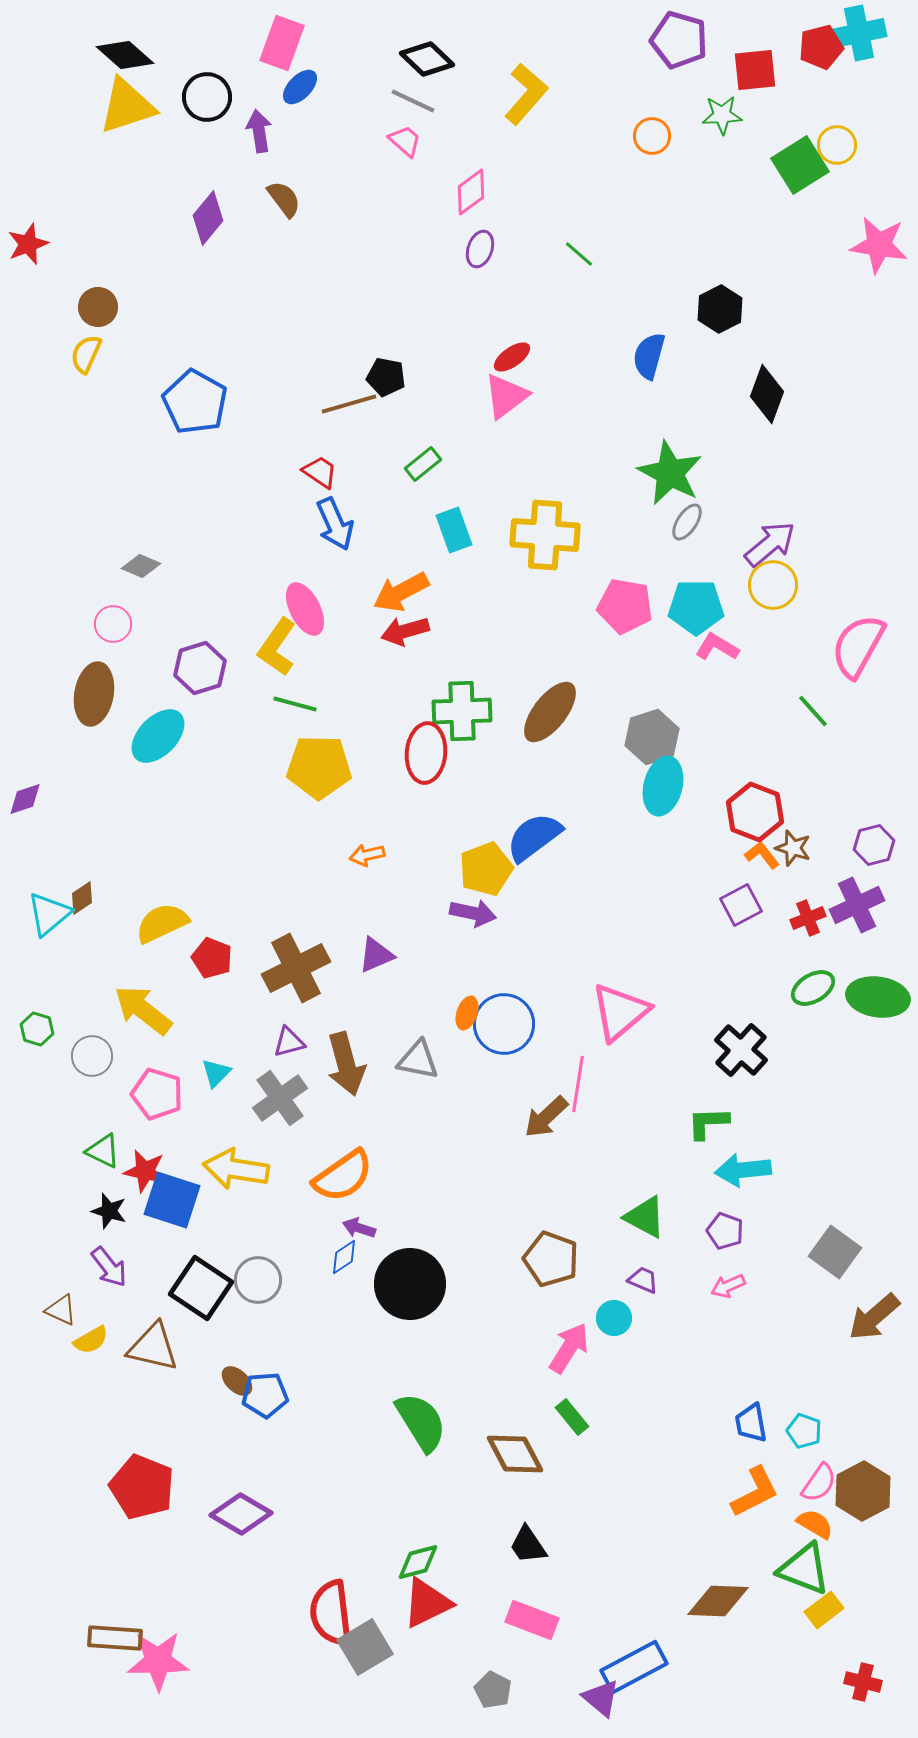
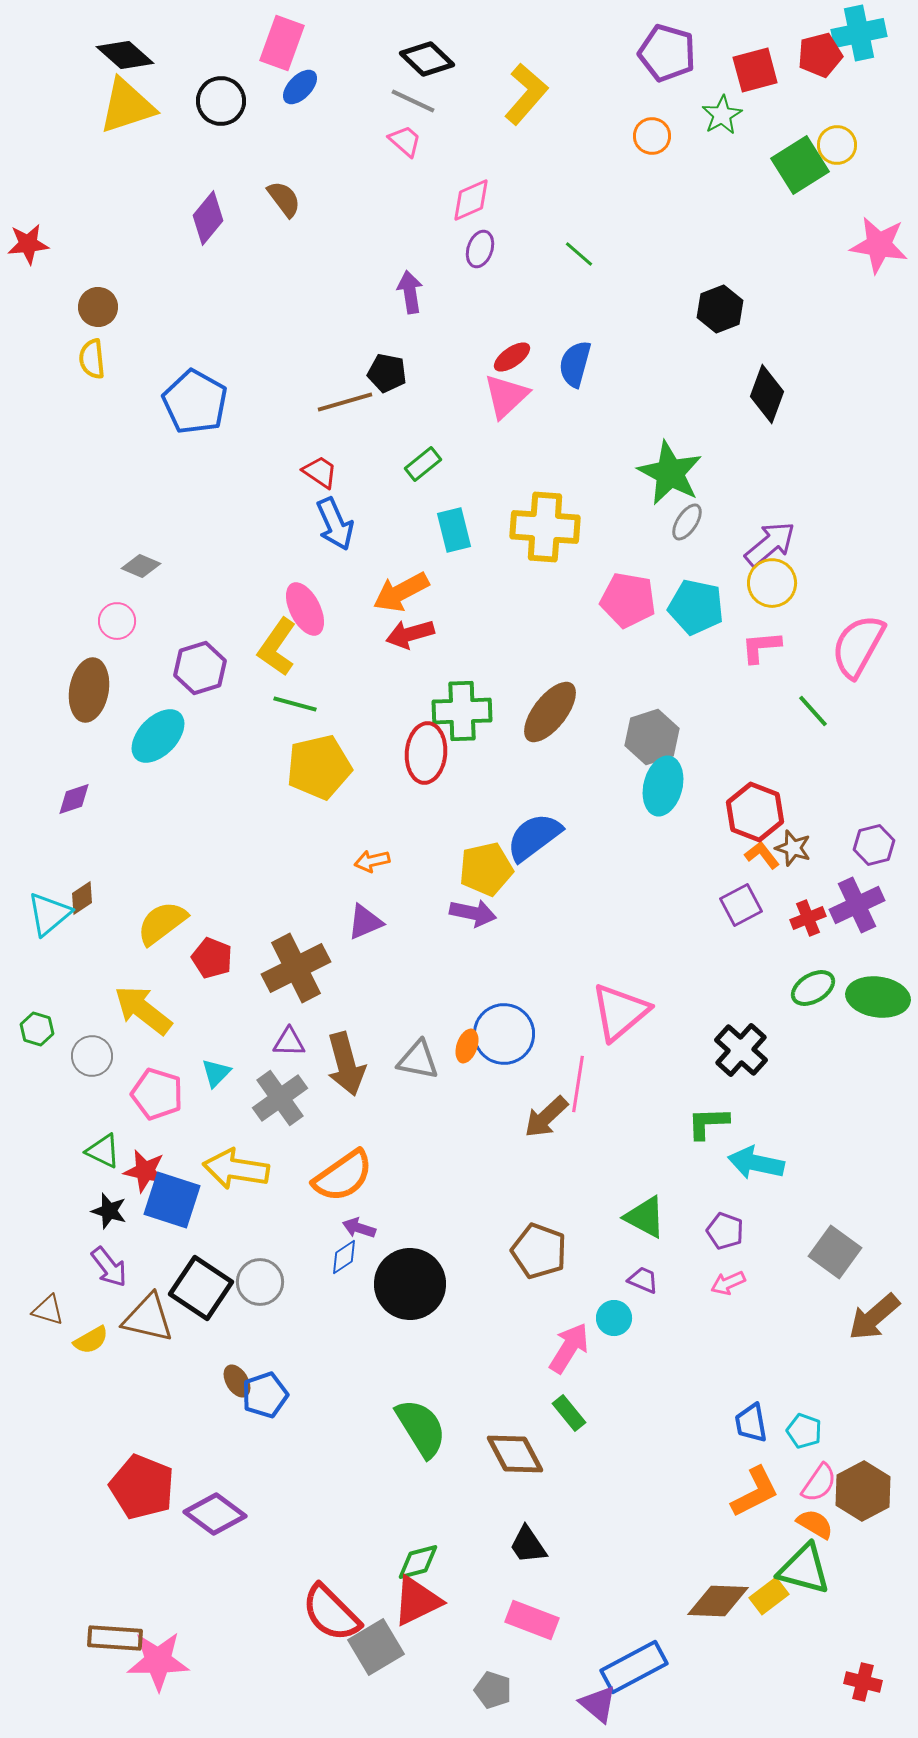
purple pentagon at (679, 40): moved 12 px left, 13 px down
red pentagon at (821, 47): moved 1 px left, 8 px down
red square at (755, 70): rotated 9 degrees counterclockwise
black circle at (207, 97): moved 14 px right, 4 px down
green star at (722, 115): rotated 27 degrees counterclockwise
purple arrow at (259, 131): moved 151 px right, 161 px down
pink diamond at (471, 192): moved 8 px down; rotated 12 degrees clockwise
red star at (28, 244): rotated 15 degrees clockwise
black hexagon at (720, 309): rotated 6 degrees clockwise
yellow semicircle at (86, 354): moved 6 px right, 5 px down; rotated 30 degrees counterclockwise
blue semicircle at (649, 356): moved 74 px left, 8 px down
black pentagon at (386, 377): moved 1 px right, 4 px up
pink triangle at (506, 396): rotated 6 degrees counterclockwise
brown line at (349, 404): moved 4 px left, 2 px up
cyan rectangle at (454, 530): rotated 6 degrees clockwise
yellow cross at (545, 535): moved 8 px up
yellow circle at (773, 585): moved 1 px left, 2 px up
pink pentagon at (625, 606): moved 3 px right, 6 px up
cyan pentagon at (696, 607): rotated 12 degrees clockwise
pink circle at (113, 624): moved 4 px right, 3 px up
red arrow at (405, 631): moved 5 px right, 3 px down
pink L-shape at (717, 647): moved 44 px right; rotated 36 degrees counterclockwise
brown ellipse at (94, 694): moved 5 px left, 4 px up
yellow pentagon at (319, 767): rotated 14 degrees counterclockwise
purple diamond at (25, 799): moved 49 px right
orange arrow at (367, 855): moved 5 px right, 6 px down
yellow pentagon at (486, 869): rotated 8 degrees clockwise
yellow semicircle at (162, 923): rotated 12 degrees counterclockwise
purple triangle at (376, 955): moved 11 px left, 33 px up
orange ellipse at (467, 1013): moved 33 px down
blue circle at (504, 1024): moved 10 px down
purple triangle at (289, 1042): rotated 16 degrees clockwise
cyan arrow at (743, 1170): moved 13 px right, 7 px up; rotated 18 degrees clockwise
brown pentagon at (551, 1259): moved 12 px left, 8 px up
gray circle at (258, 1280): moved 2 px right, 2 px down
pink arrow at (728, 1286): moved 3 px up
brown triangle at (61, 1310): moved 13 px left; rotated 8 degrees counterclockwise
brown triangle at (153, 1347): moved 5 px left, 29 px up
brown ellipse at (237, 1381): rotated 16 degrees clockwise
blue pentagon at (265, 1395): rotated 15 degrees counterclockwise
green rectangle at (572, 1417): moved 3 px left, 4 px up
green semicircle at (421, 1422): moved 6 px down
purple diamond at (241, 1514): moved 26 px left; rotated 6 degrees clockwise
green triangle at (804, 1569): rotated 6 degrees counterclockwise
red triangle at (427, 1603): moved 10 px left, 2 px up
yellow rectangle at (824, 1610): moved 55 px left, 14 px up
red semicircle at (331, 1613): rotated 38 degrees counterclockwise
gray square at (365, 1647): moved 11 px right
gray pentagon at (493, 1690): rotated 9 degrees counterclockwise
purple triangle at (601, 1698): moved 3 px left, 6 px down
